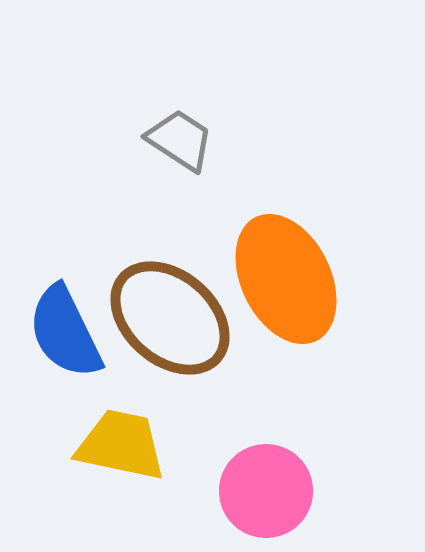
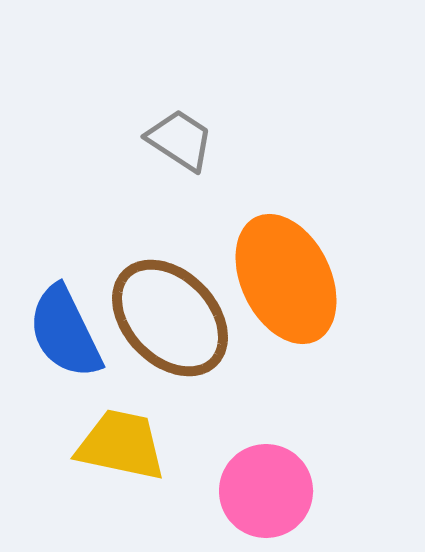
brown ellipse: rotated 5 degrees clockwise
